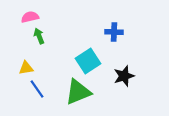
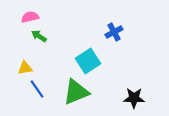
blue cross: rotated 30 degrees counterclockwise
green arrow: rotated 35 degrees counterclockwise
yellow triangle: moved 1 px left
black star: moved 10 px right, 22 px down; rotated 20 degrees clockwise
green triangle: moved 2 px left
